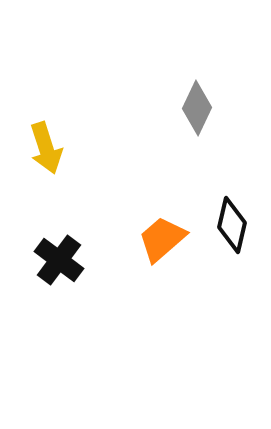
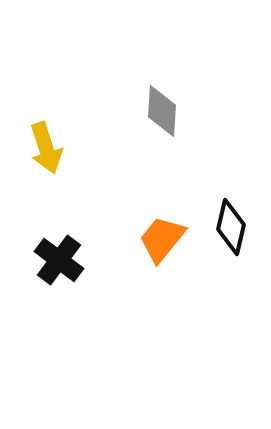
gray diamond: moved 35 px left, 3 px down; rotated 22 degrees counterclockwise
black diamond: moved 1 px left, 2 px down
orange trapezoid: rotated 10 degrees counterclockwise
